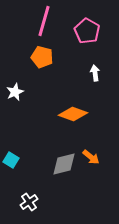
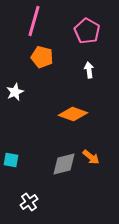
pink line: moved 10 px left
white arrow: moved 6 px left, 3 px up
cyan square: rotated 21 degrees counterclockwise
